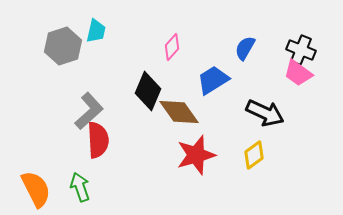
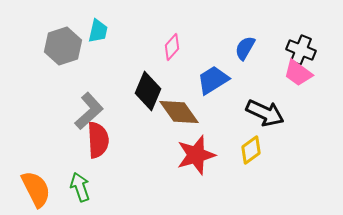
cyan trapezoid: moved 2 px right
yellow diamond: moved 3 px left, 5 px up
